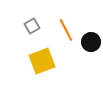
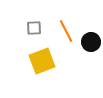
gray square: moved 2 px right, 2 px down; rotated 28 degrees clockwise
orange line: moved 1 px down
